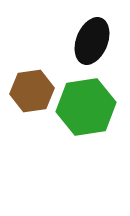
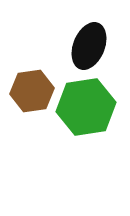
black ellipse: moved 3 px left, 5 px down
